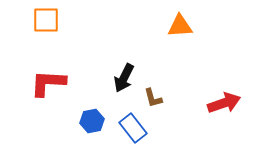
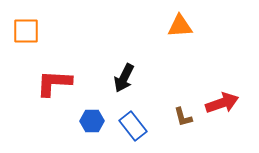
orange square: moved 20 px left, 11 px down
red L-shape: moved 6 px right
brown L-shape: moved 30 px right, 19 px down
red arrow: moved 2 px left
blue hexagon: rotated 10 degrees clockwise
blue rectangle: moved 2 px up
